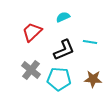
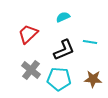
red trapezoid: moved 4 px left, 2 px down
